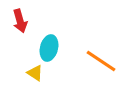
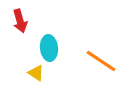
cyan ellipse: rotated 20 degrees counterclockwise
yellow triangle: moved 1 px right
